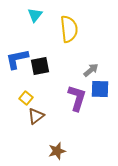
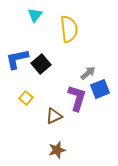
black square: moved 1 px right, 2 px up; rotated 30 degrees counterclockwise
gray arrow: moved 3 px left, 3 px down
blue square: rotated 24 degrees counterclockwise
brown triangle: moved 18 px right; rotated 12 degrees clockwise
brown star: moved 1 px up
